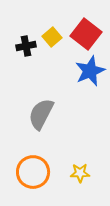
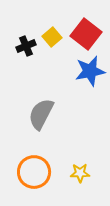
black cross: rotated 12 degrees counterclockwise
blue star: rotated 12 degrees clockwise
orange circle: moved 1 px right
